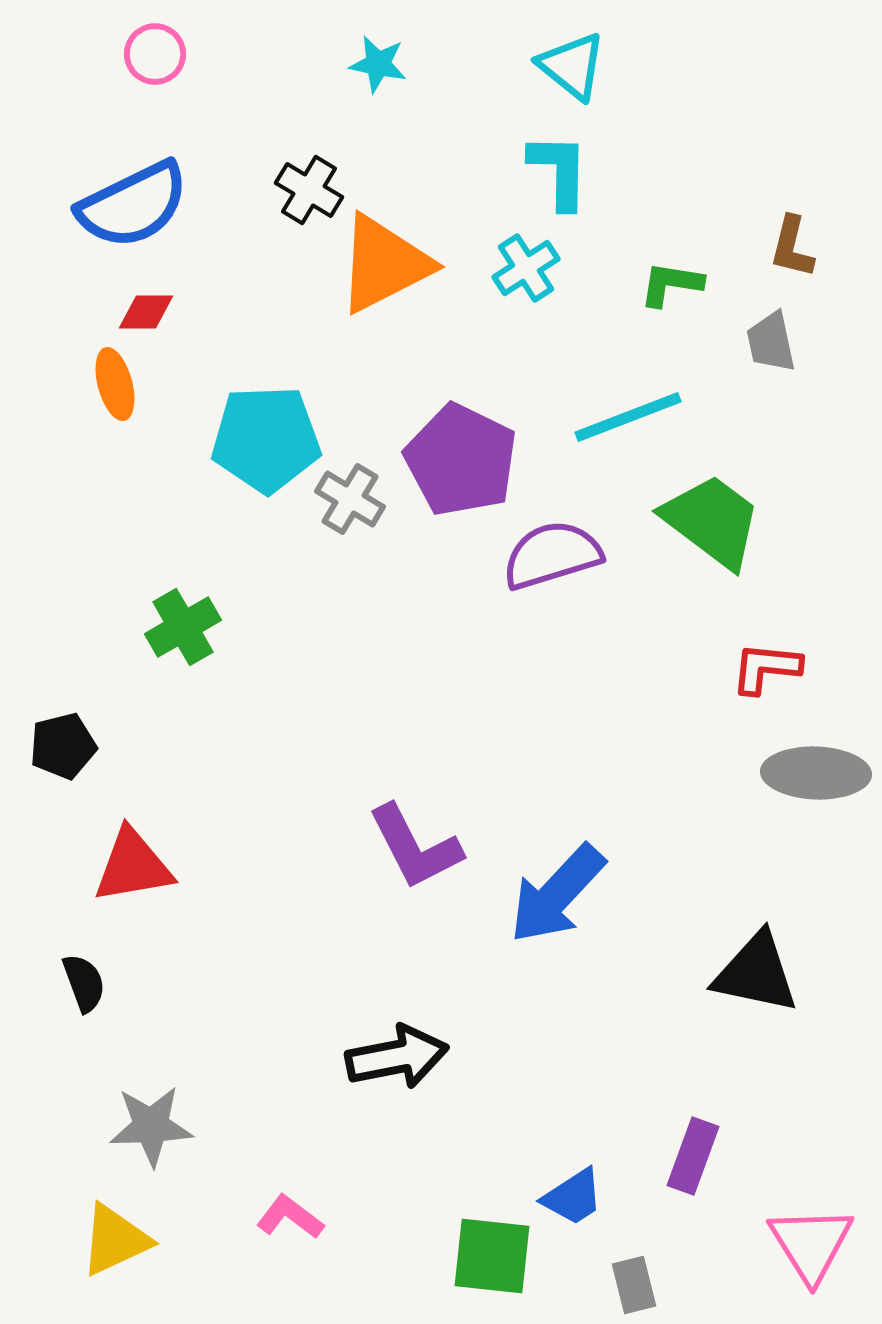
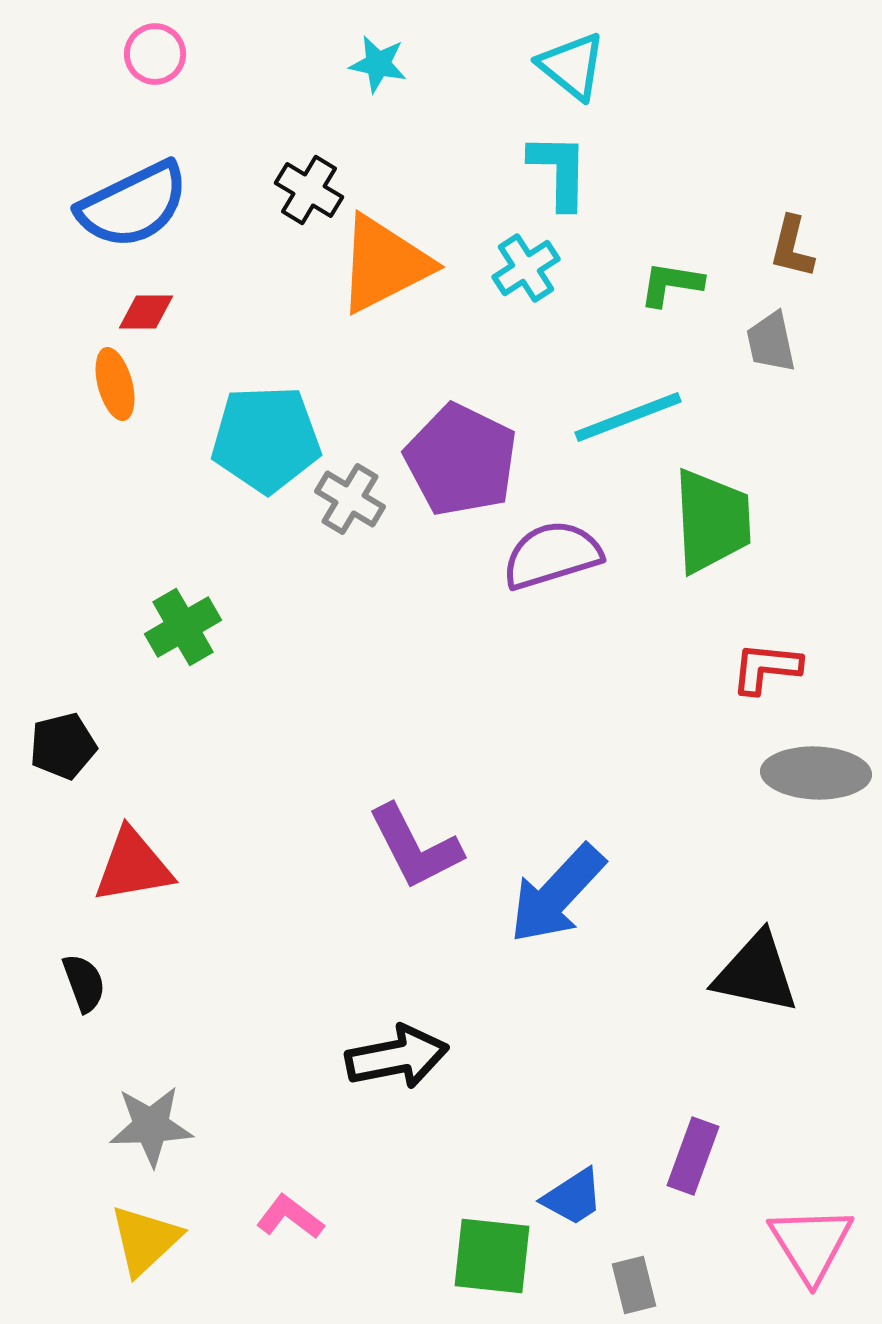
green trapezoid: rotated 50 degrees clockwise
yellow triangle: moved 30 px right; rotated 18 degrees counterclockwise
